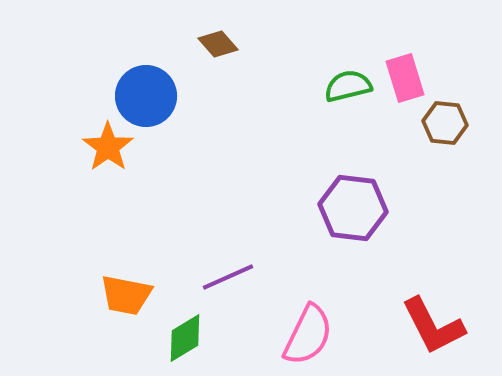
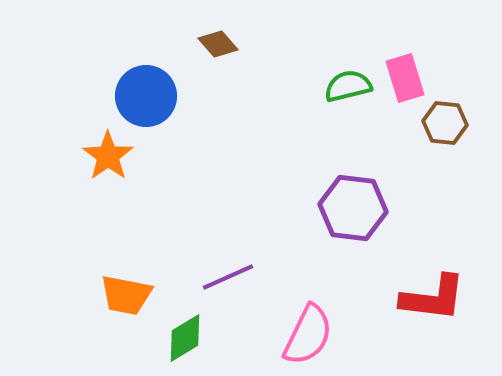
orange star: moved 9 px down
red L-shape: moved 28 px up; rotated 56 degrees counterclockwise
